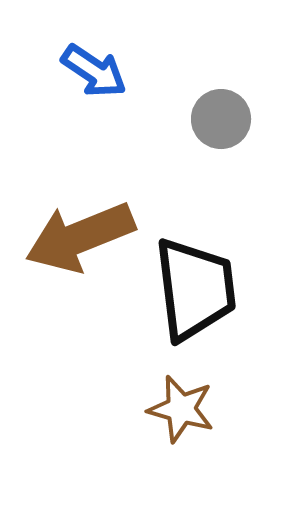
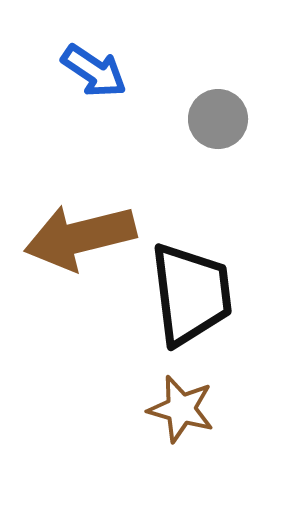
gray circle: moved 3 px left
brown arrow: rotated 8 degrees clockwise
black trapezoid: moved 4 px left, 5 px down
